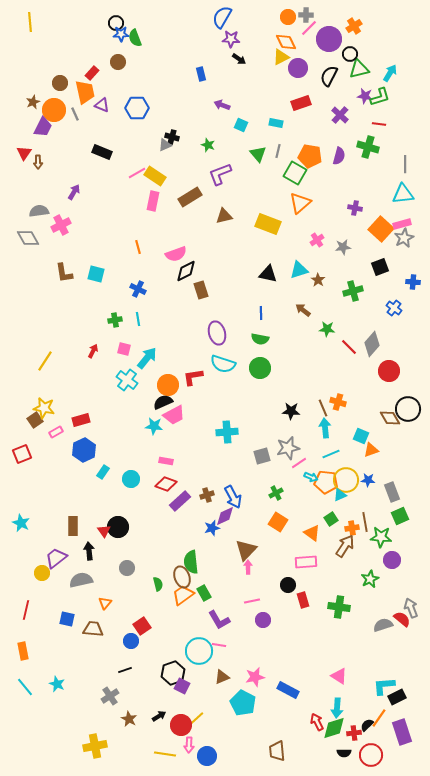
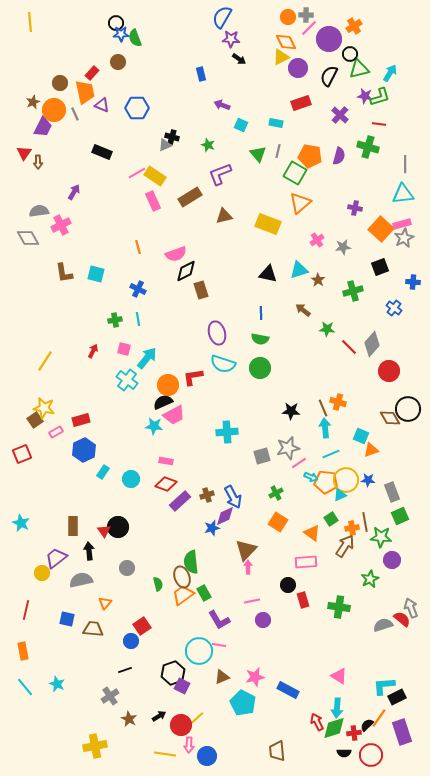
pink rectangle at (153, 201): rotated 36 degrees counterclockwise
